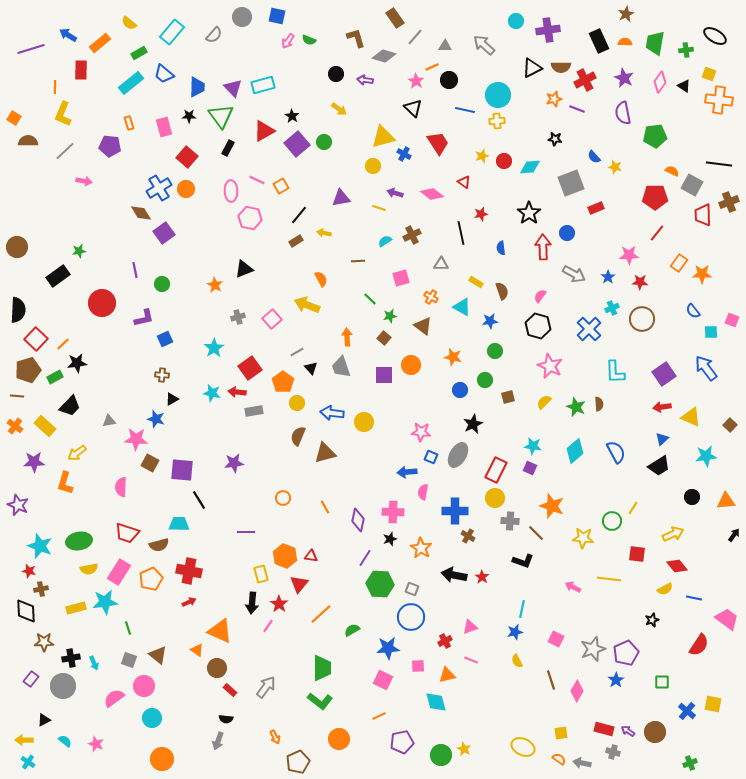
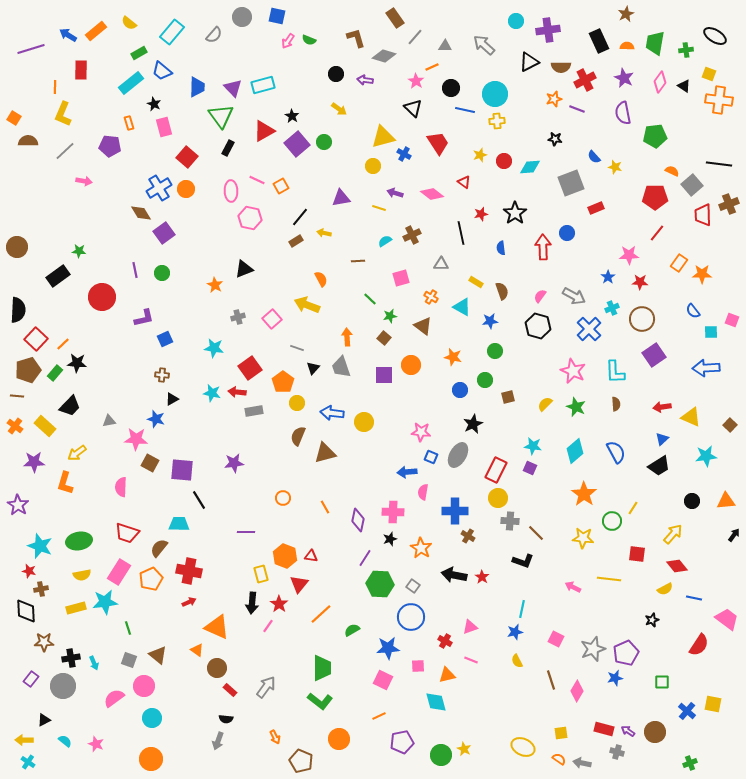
orange semicircle at (625, 42): moved 2 px right, 4 px down
orange rectangle at (100, 43): moved 4 px left, 12 px up
black triangle at (532, 68): moved 3 px left, 6 px up
blue trapezoid at (164, 74): moved 2 px left, 3 px up
black circle at (449, 80): moved 2 px right, 8 px down
cyan circle at (498, 95): moved 3 px left, 1 px up
black star at (189, 116): moved 35 px left, 12 px up; rotated 24 degrees clockwise
yellow star at (482, 156): moved 2 px left, 1 px up
gray square at (692, 185): rotated 20 degrees clockwise
brown cross at (729, 202): moved 2 px down
black star at (529, 213): moved 14 px left
black line at (299, 215): moved 1 px right, 2 px down
green star at (79, 251): rotated 16 degrees clockwise
gray arrow at (574, 274): moved 22 px down
green circle at (162, 284): moved 11 px up
red circle at (102, 303): moved 6 px up
cyan star at (214, 348): rotated 30 degrees counterclockwise
gray line at (297, 352): moved 4 px up; rotated 48 degrees clockwise
black star at (77, 363): rotated 12 degrees clockwise
pink star at (550, 366): moved 23 px right, 5 px down
black triangle at (311, 368): moved 2 px right; rotated 24 degrees clockwise
blue arrow at (706, 368): rotated 56 degrees counterclockwise
purple square at (664, 374): moved 10 px left, 19 px up
green rectangle at (55, 377): moved 4 px up; rotated 21 degrees counterclockwise
yellow semicircle at (544, 402): moved 1 px right, 2 px down
brown semicircle at (599, 404): moved 17 px right
black circle at (692, 497): moved 4 px down
yellow circle at (495, 498): moved 3 px right
purple star at (18, 505): rotated 10 degrees clockwise
orange star at (552, 506): moved 32 px right, 12 px up; rotated 15 degrees clockwise
yellow arrow at (673, 534): rotated 25 degrees counterclockwise
brown semicircle at (159, 545): moved 3 px down; rotated 144 degrees clockwise
yellow semicircle at (89, 569): moved 7 px left, 6 px down
gray square at (412, 589): moved 1 px right, 3 px up; rotated 16 degrees clockwise
orange triangle at (220, 631): moved 3 px left, 4 px up
red cross at (445, 641): rotated 32 degrees counterclockwise
blue star at (616, 680): moved 1 px left, 2 px up; rotated 21 degrees clockwise
gray cross at (613, 752): moved 4 px right
orange circle at (162, 759): moved 11 px left
brown pentagon at (298, 762): moved 3 px right, 1 px up; rotated 25 degrees counterclockwise
